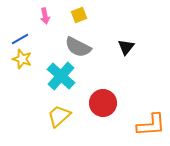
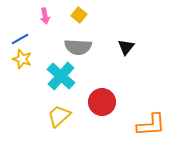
yellow square: rotated 28 degrees counterclockwise
gray semicircle: rotated 24 degrees counterclockwise
red circle: moved 1 px left, 1 px up
